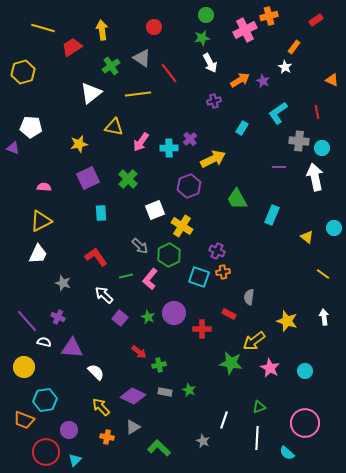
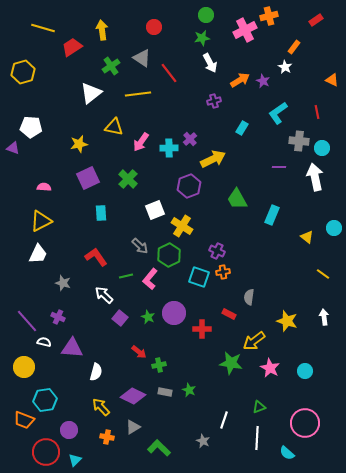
white semicircle at (96, 372): rotated 60 degrees clockwise
